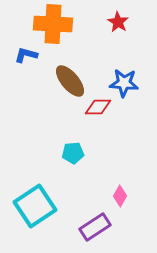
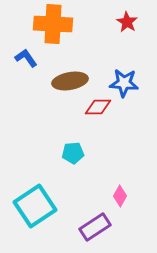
red star: moved 9 px right
blue L-shape: moved 3 px down; rotated 40 degrees clockwise
brown ellipse: rotated 60 degrees counterclockwise
